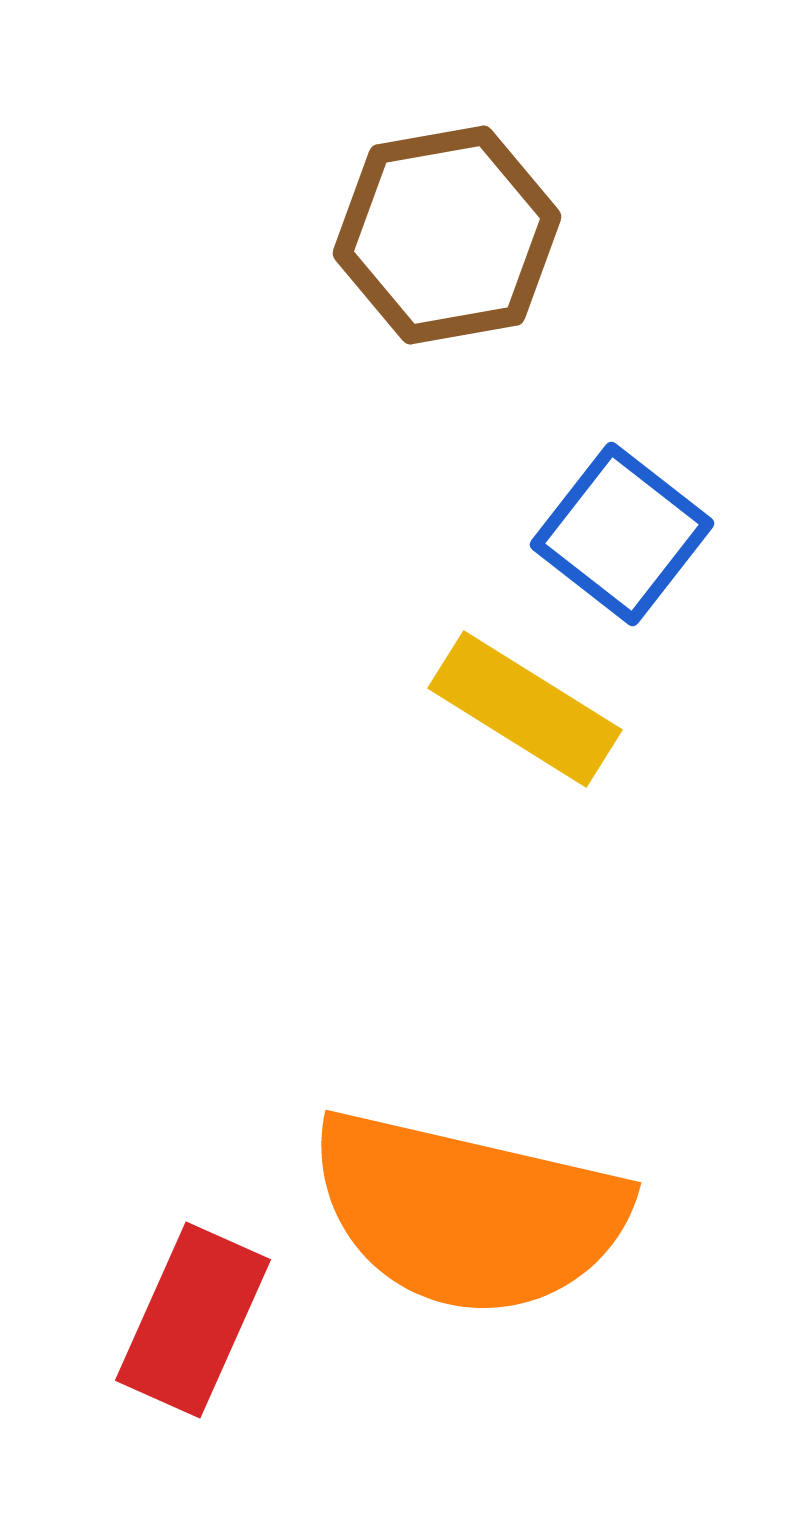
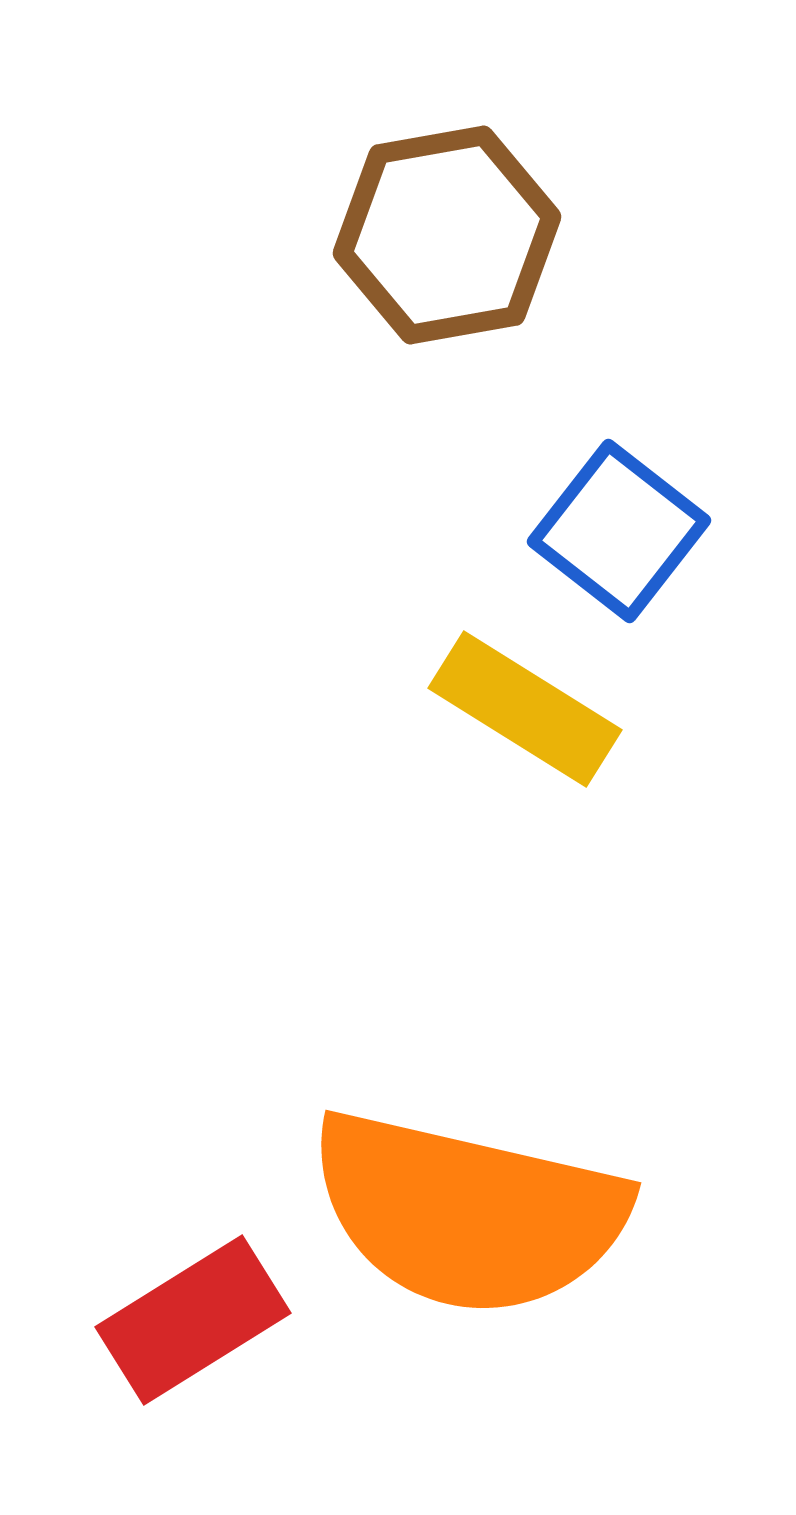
blue square: moved 3 px left, 3 px up
red rectangle: rotated 34 degrees clockwise
